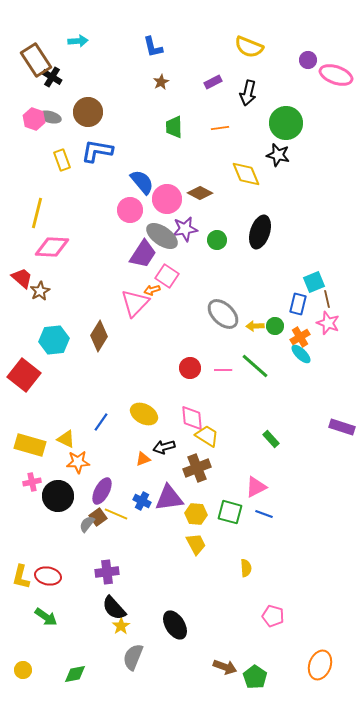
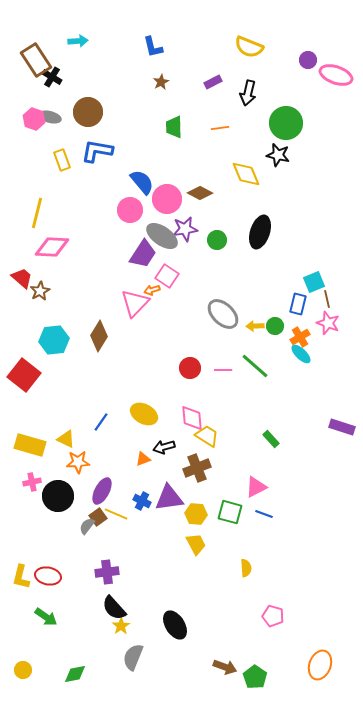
gray semicircle at (87, 524): moved 2 px down
